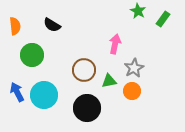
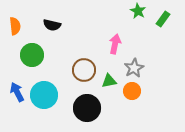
black semicircle: rotated 18 degrees counterclockwise
